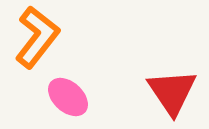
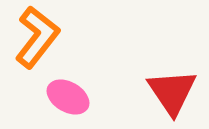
pink ellipse: rotated 12 degrees counterclockwise
